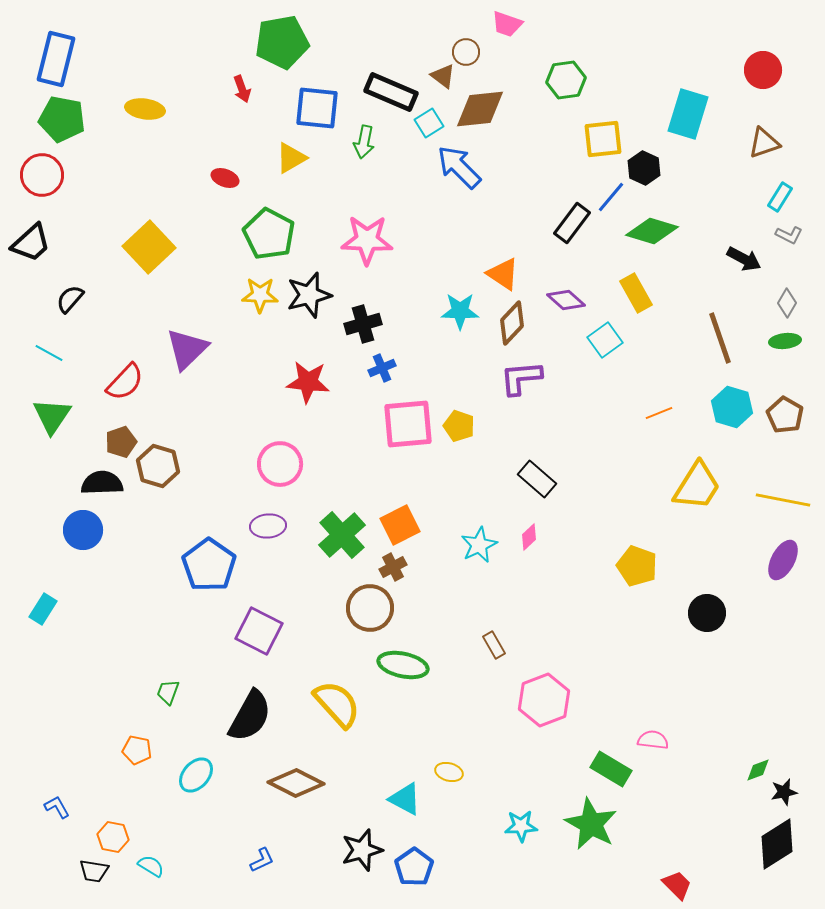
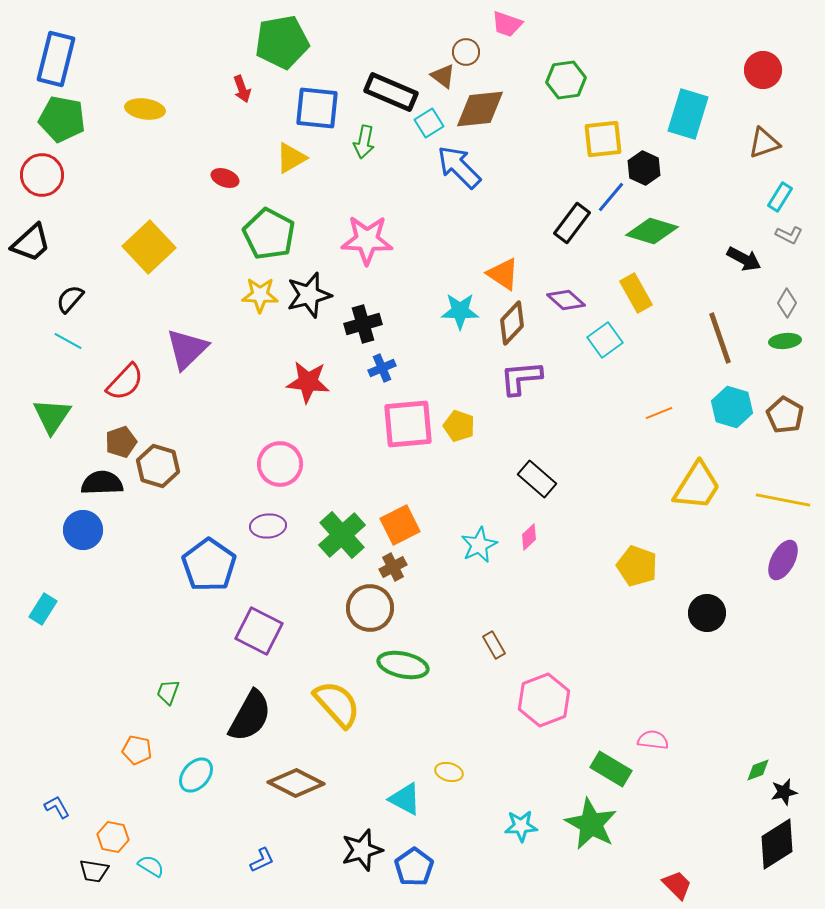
cyan line at (49, 353): moved 19 px right, 12 px up
